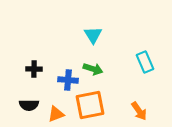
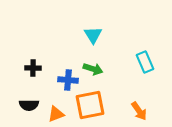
black cross: moved 1 px left, 1 px up
